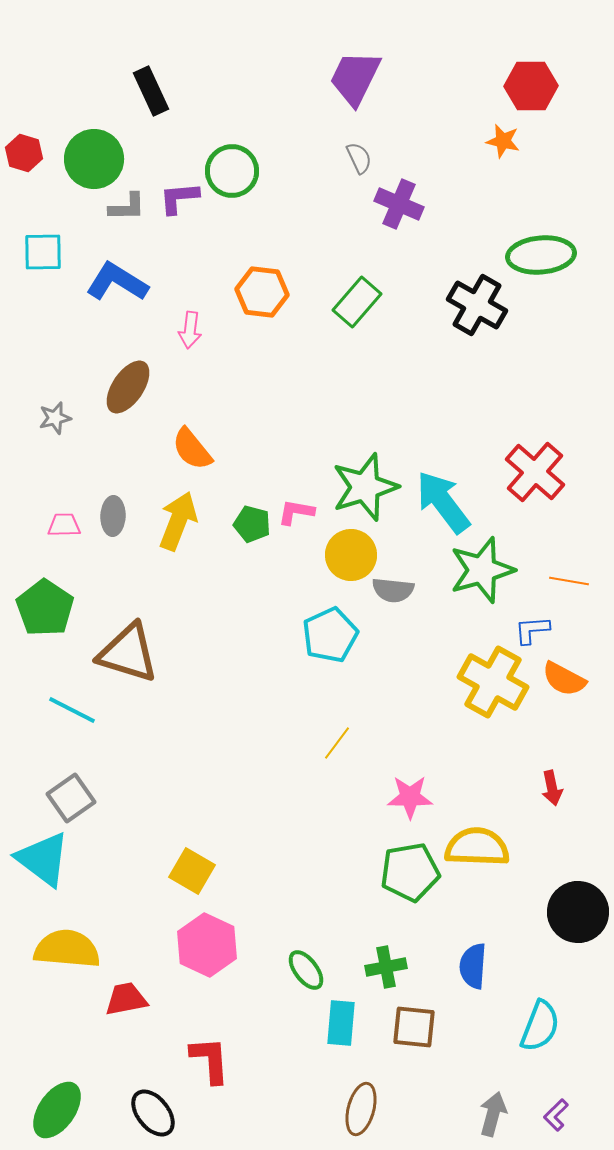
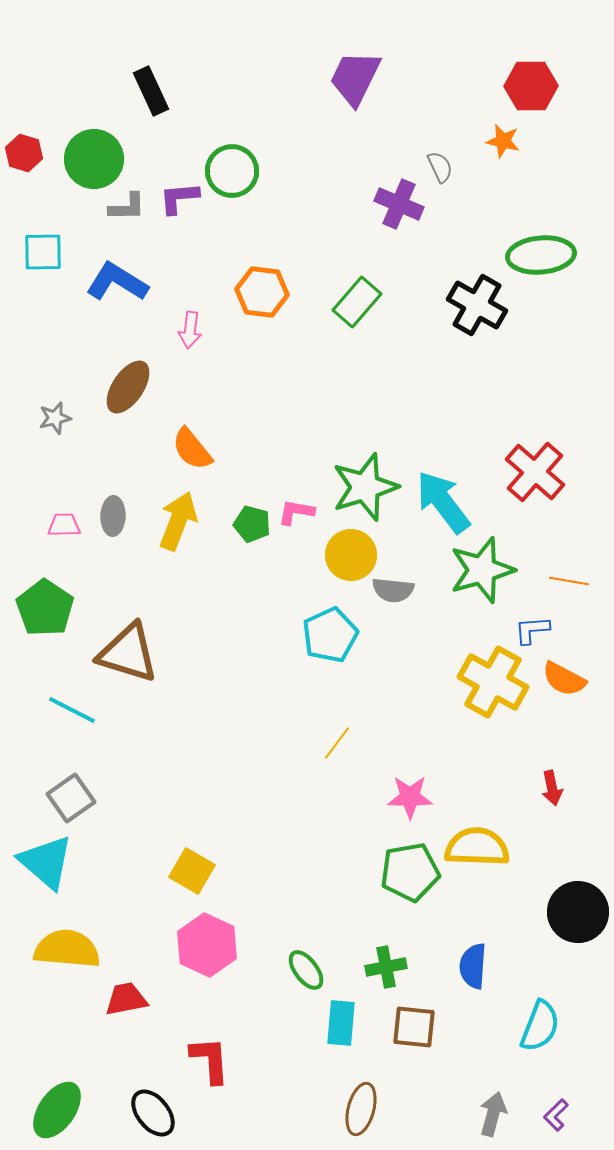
gray semicircle at (359, 158): moved 81 px right, 9 px down
cyan triangle at (43, 859): moved 3 px right, 3 px down; rotated 4 degrees clockwise
